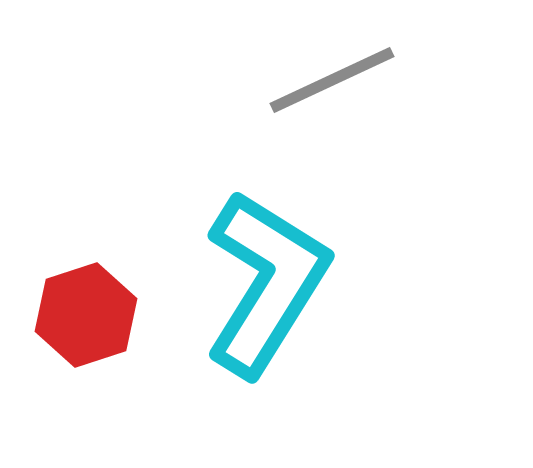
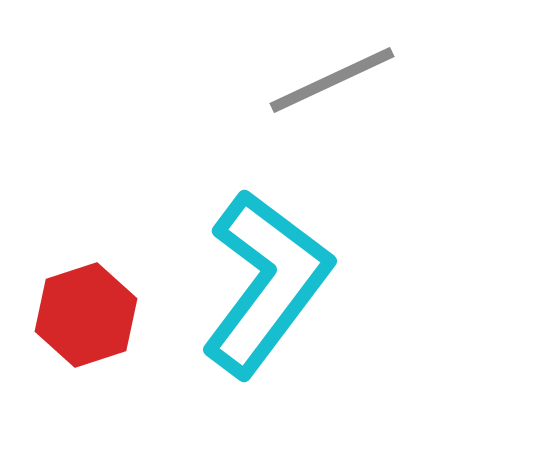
cyan L-shape: rotated 5 degrees clockwise
